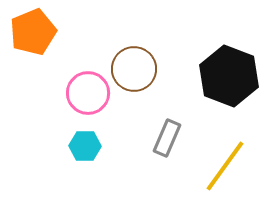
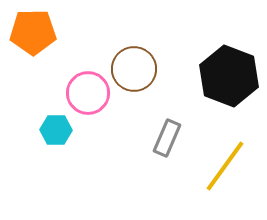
orange pentagon: rotated 21 degrees clockwise
cyan hexagon: moved 29 px left, 16 px up
